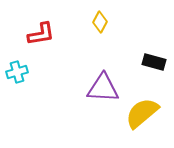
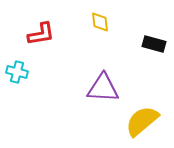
yellow diamond: rotated 35 degrees counterclockwise
black rectangle: moved 18 px up
cyan cross: rotated 30 degrees clockwise
yellow semicircle: moved 8 px down
